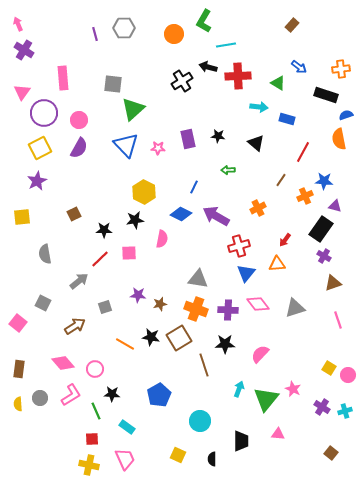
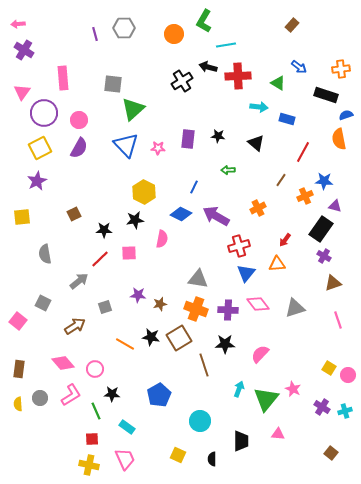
pink arrow at (18, 24): rotated 72 degrees counterclockwise
purple rectangle at (188, 139): rotated 18 degrees clockwise
pink square at (18, 323): moved 2 px up
